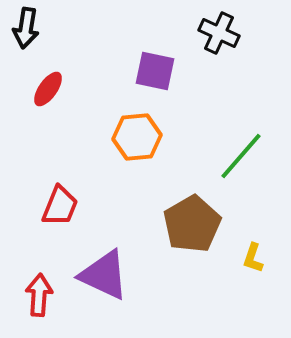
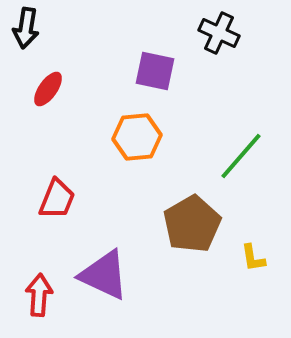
red trapezoid: moved 3 px left, 7 px up
yellow L-shape: rotated 28 degrees counterclockwise
